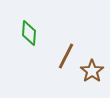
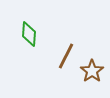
green diamond: moved 1 px down
